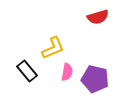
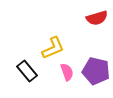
red semicircle: moved 1 px left, 1 px down
pink semicircle: rotated 30 degrees counterclockwise
purple pentagon: moved 1 px right, 8 px up
